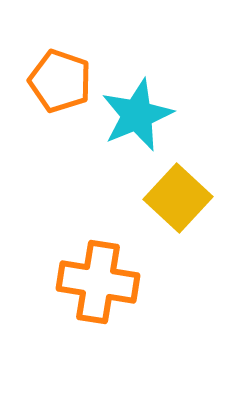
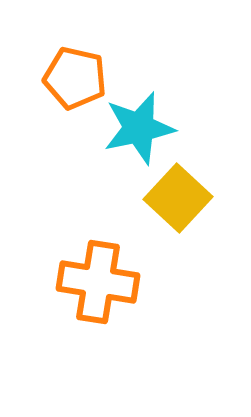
orange pentagon: moved 15 px right, 3 px up; rotated 6 degrees counterclockwise
cyan star: moved 2 px right, 13 px down; rotated 10 degrees clockwise
